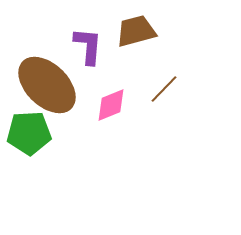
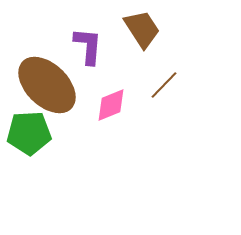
brown trapezoid: moved 6 px right, 2 px up; rotated 72 degrees clockwise
brown line: moved 4 px up
